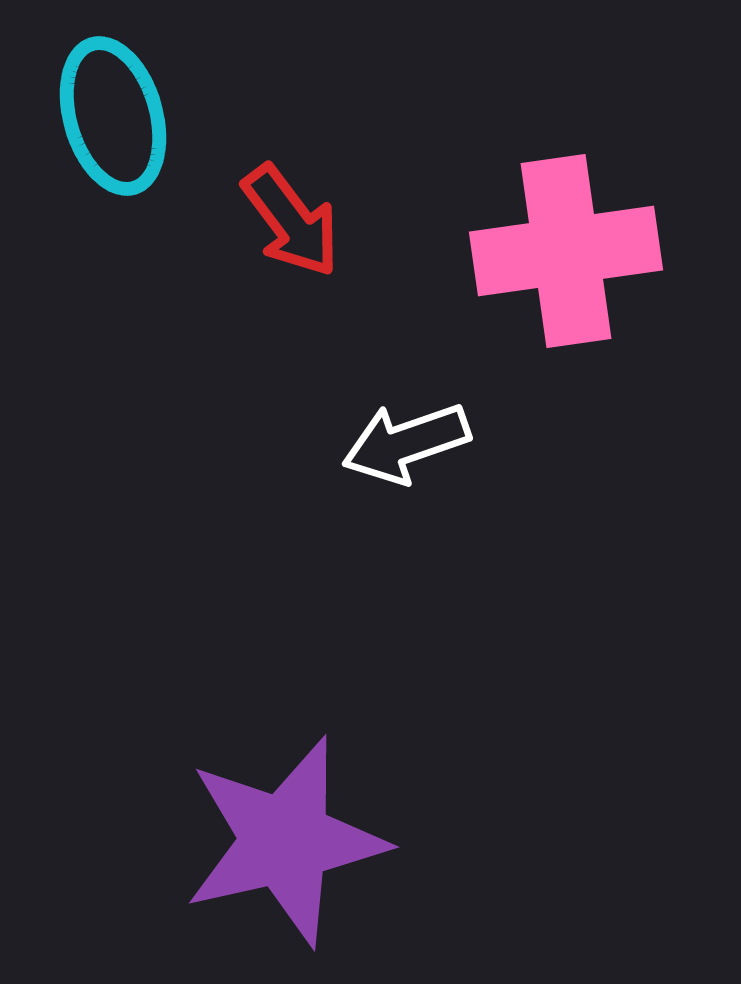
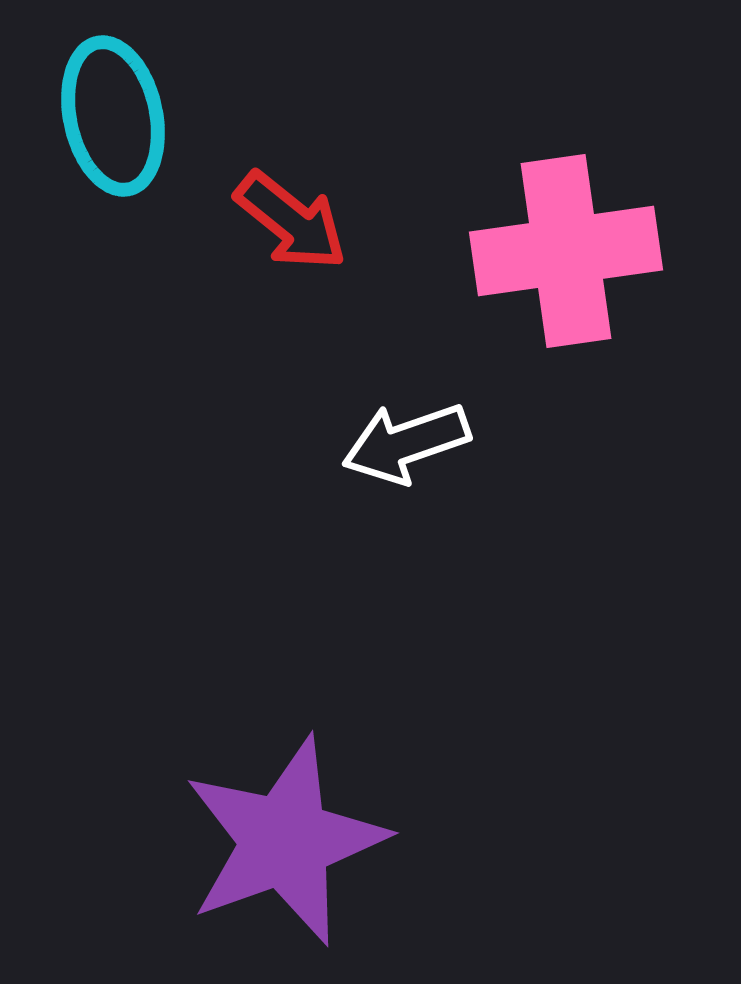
cyan ellipse: rotated 4 degrees clockwise
red arrow: rotated 14 degrees counterclockwise
purple star: rotated 7 degrees counterclockwise
